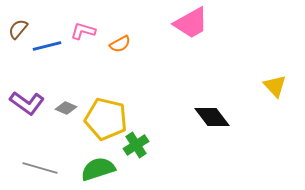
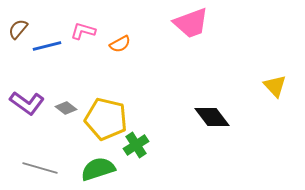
pink trapezoid: rotated 9 degrees clockwise
gray diamond: rotated 15 degrees clockwise
